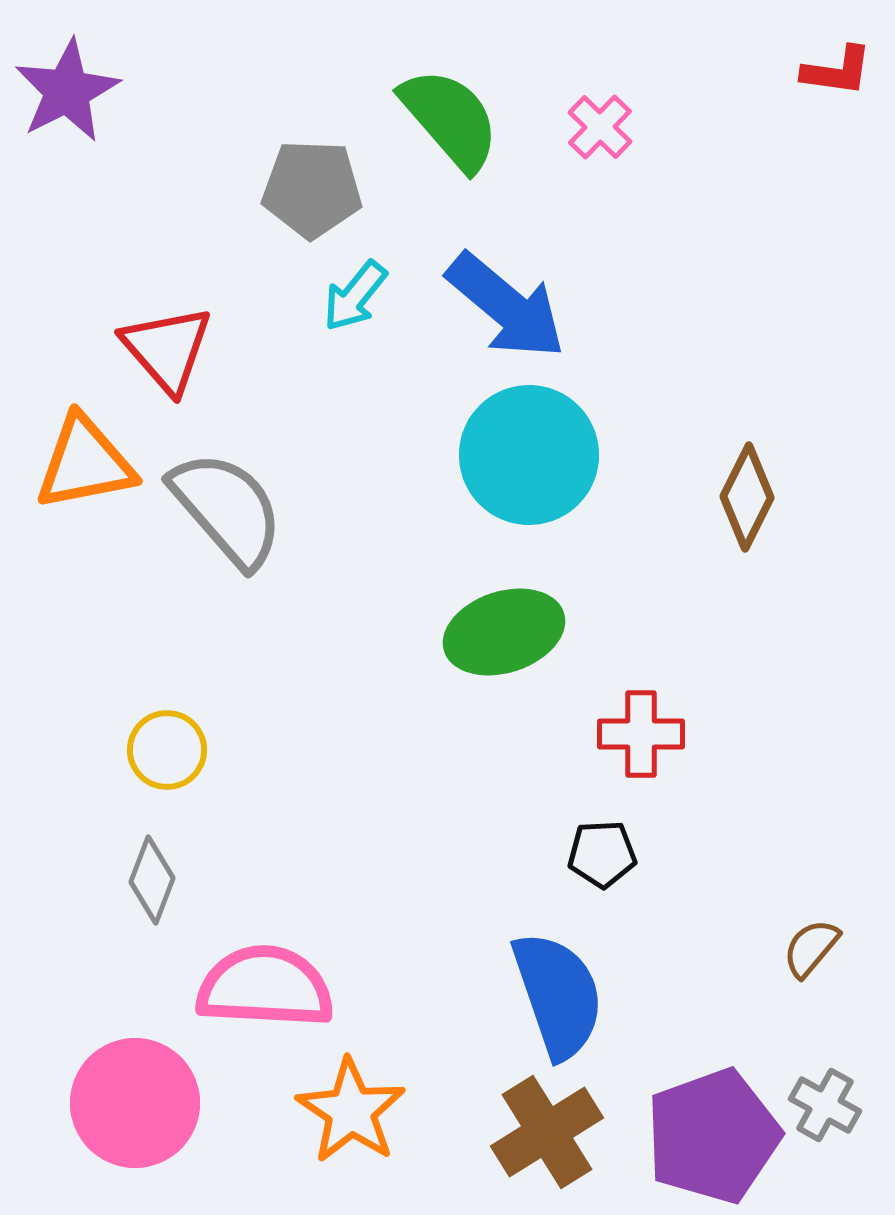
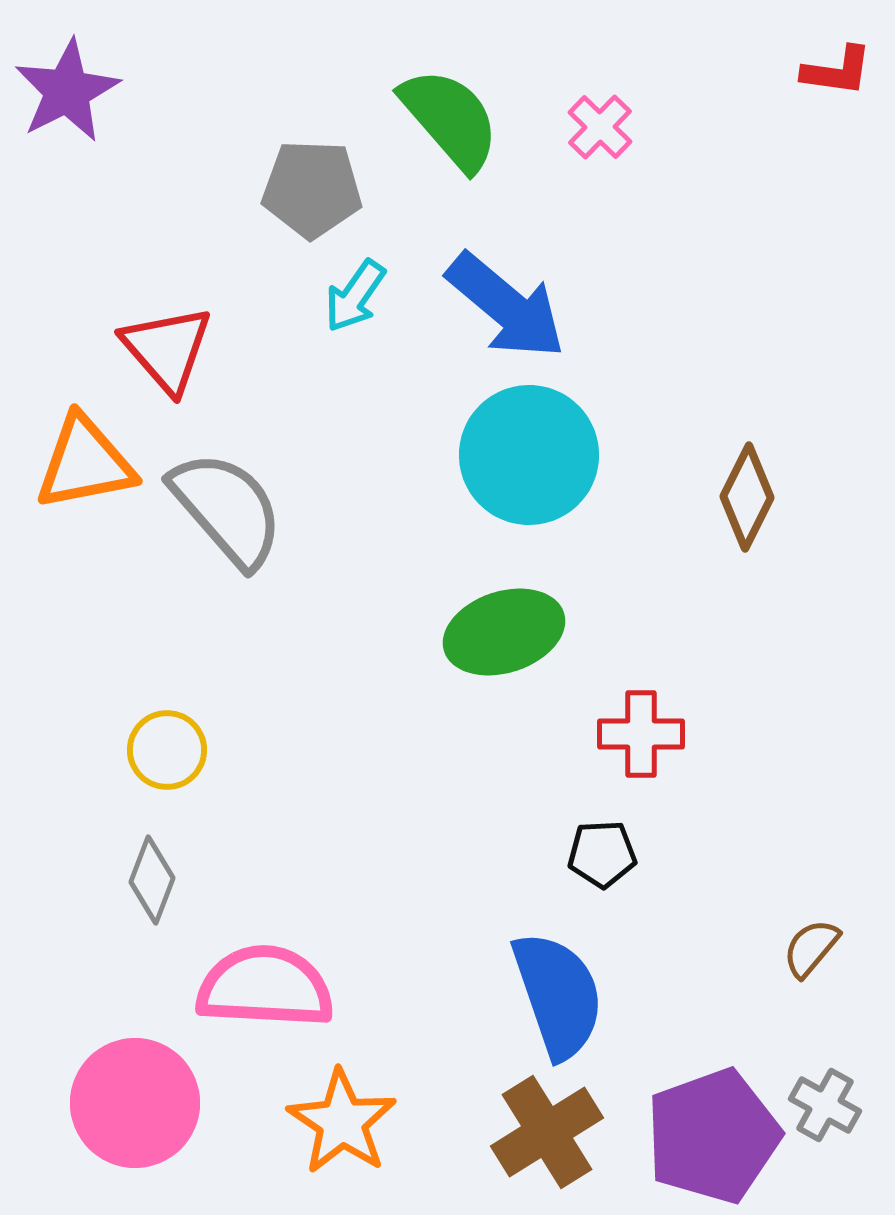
cyan arrow: rotated 4 degrees counterclockwise
orange star: moved 9 px left, 11 px down
